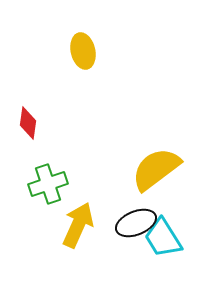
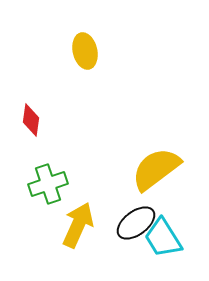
yellow ellipse: moved 2 px right
red diamond: moved 3 px right, 3 px up
black ellipse: rotated 15 degrees counterclockwise
